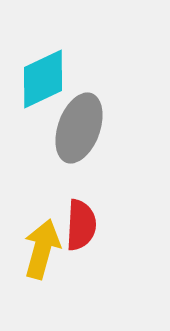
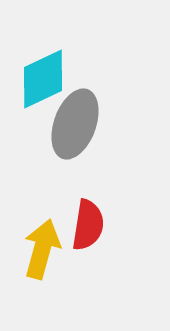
gray ellipse: moved 4 px left, 4 px up
red semicircle: moved 7 px right; rotated 6 degrees clockwise
